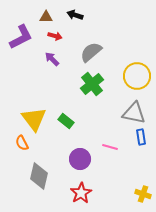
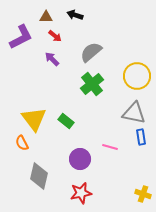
red arrow: rotated 24 degrees clockwise
red star: rotated 20 degrees clockwise
